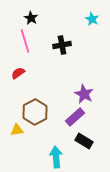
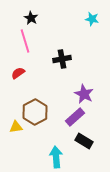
cyan star: rotated 16 degrees counterclockwise
black cross: moved 14 px down
yellow triangle: moved 1 px left, 3 px up
